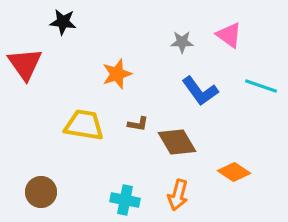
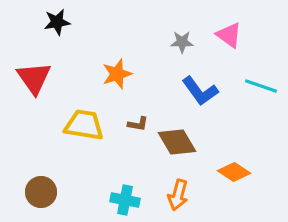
black star: moved 6 px left; rotated 16 degrees counterclockwise
red triangle: moved 9 px right, 14 px down
